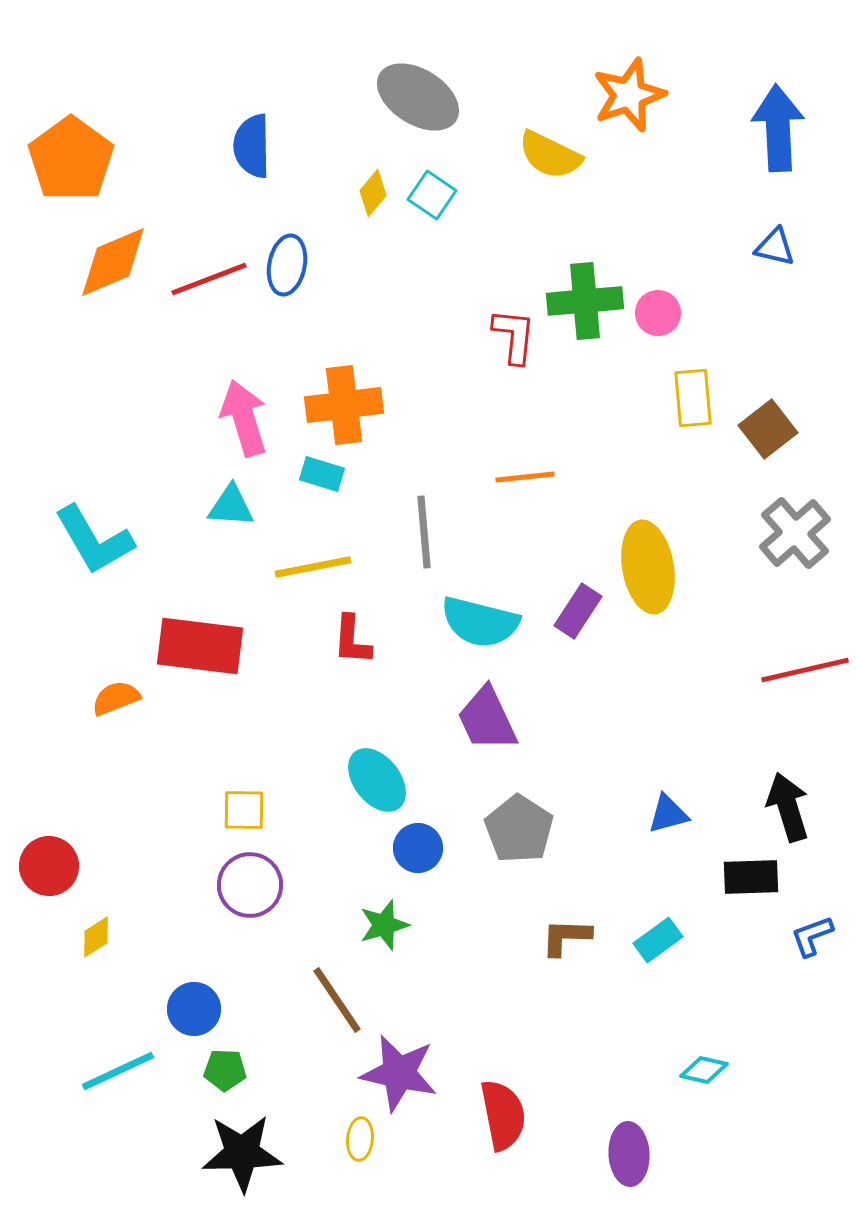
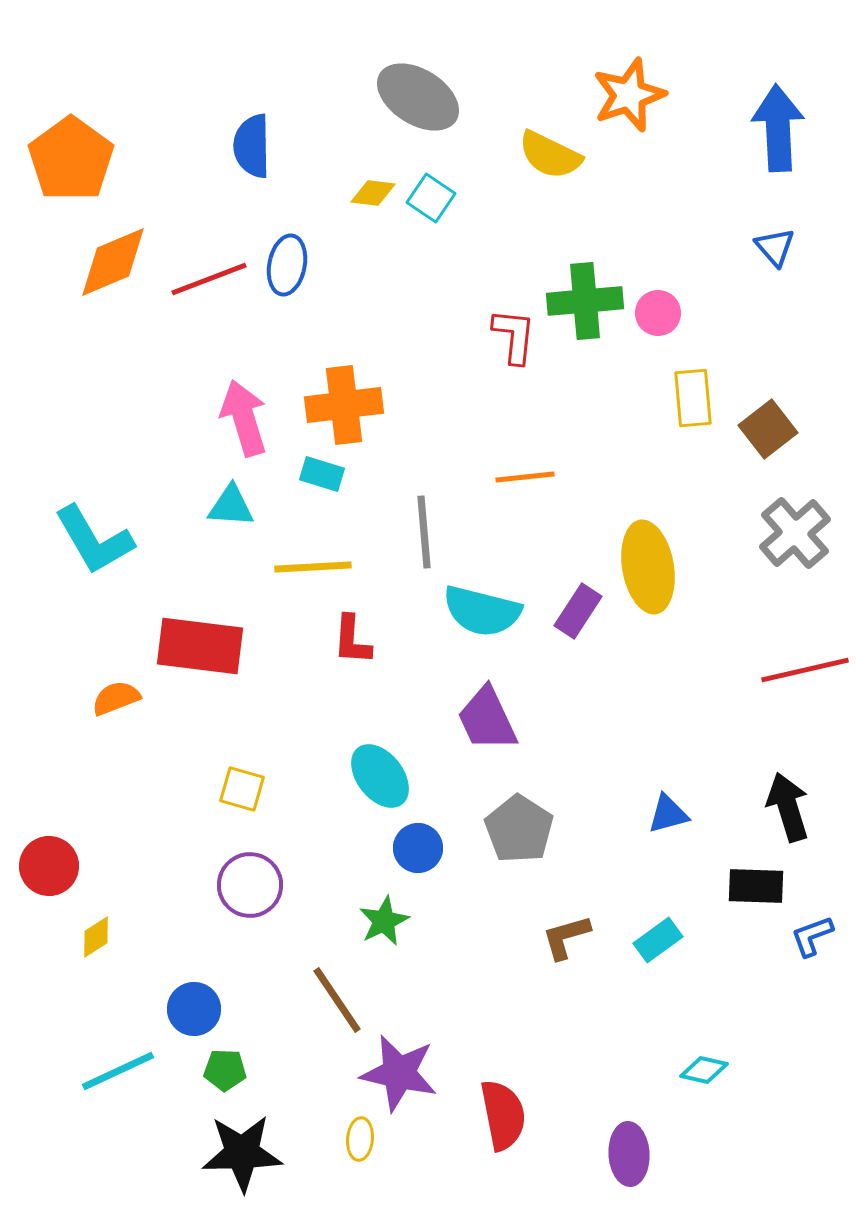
yellow diamond at (373, 193): rotated 57 degrees clockwise
cyan square at (432, 195): moved 1 px left, 3 px down
blue triangle at (775, 247): rotated 36 degrees clockwise
yellow line at (313, 567): rotated 8 degrees clockwise
cyan semicircle at (480, 622): moved 2 px right, 11 px up
cyan ellipse at (377, 780): moved 3 px right, 4 px up
yellow square at (244, 810): moved 2 px left, 21 px up; rotated 15 degrees clockwise
black rectangle at (751, 877): moved 5 px right, 9 px down; rotated 4 degrees clockwise
green star at (384, 925): moved 4 px up; rotated 9 degrees counterclockwise
brown L-shape at (566, 937): rotated 18 degrees counterclockwise
